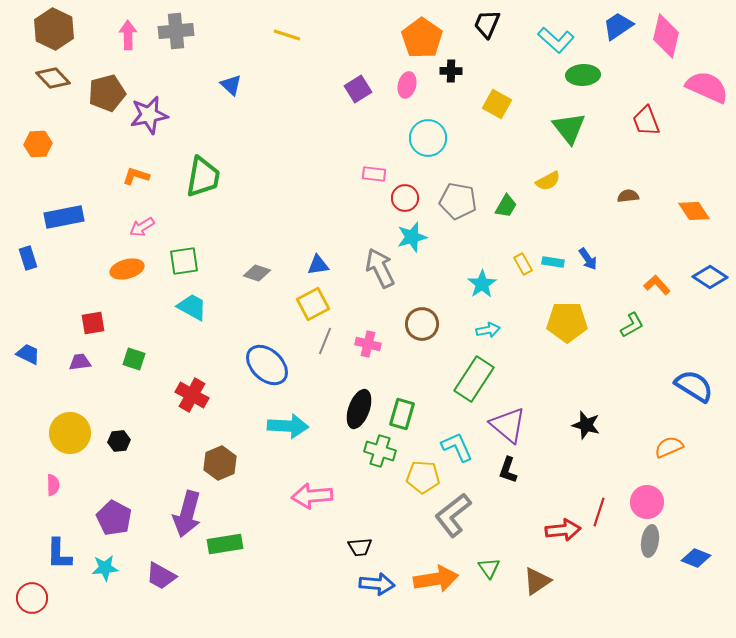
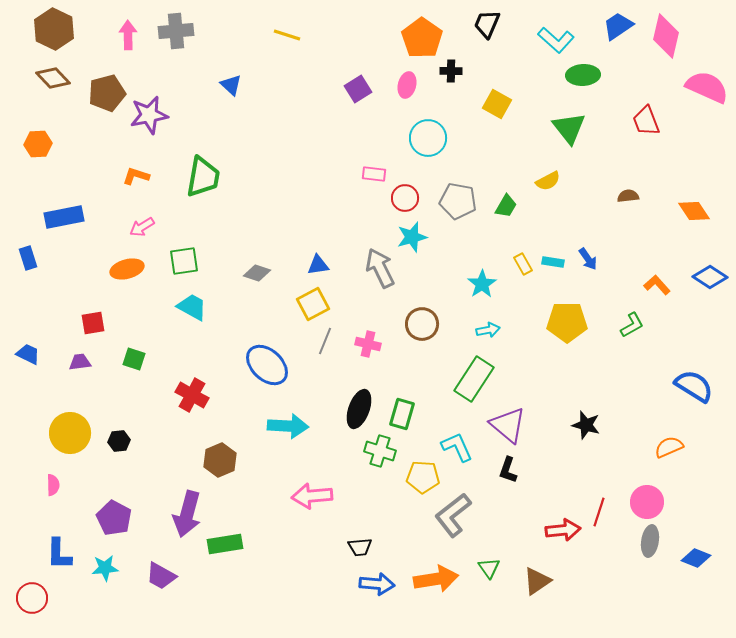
brown hexagon at (220, 463): moved 3 px up
